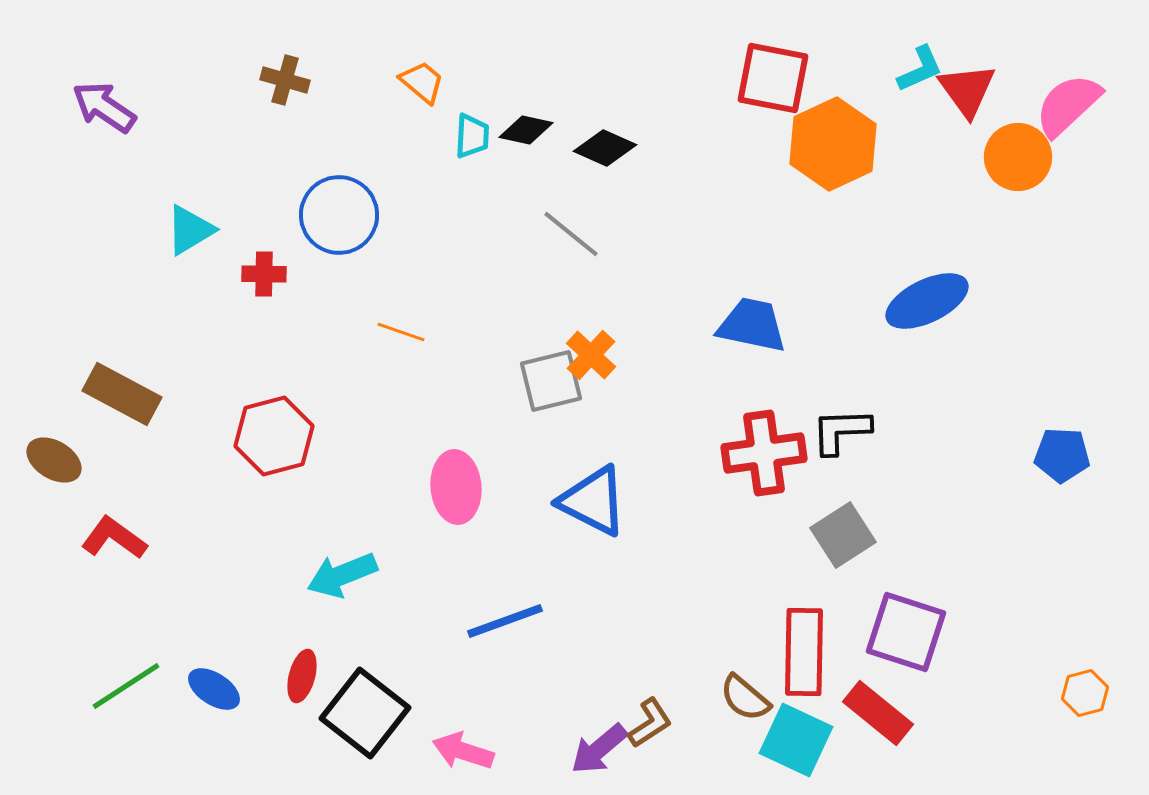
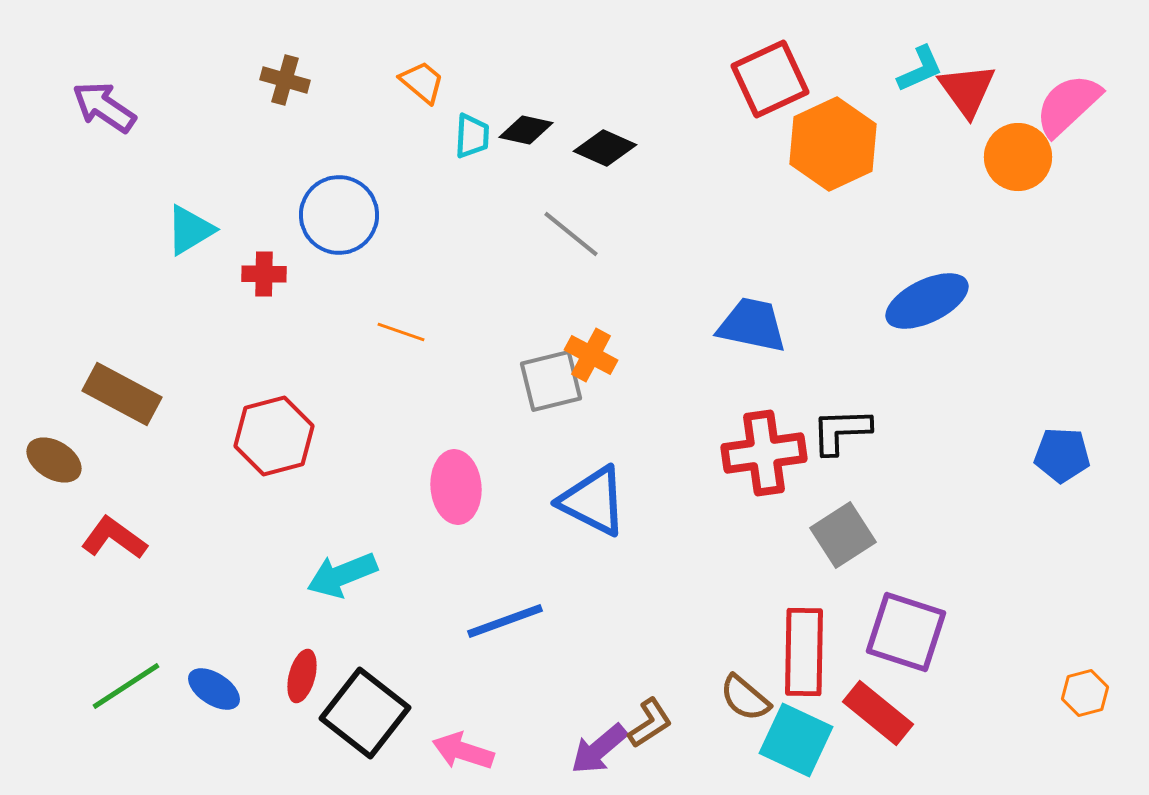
red square at (773, 78): moved 3 px left, 1 px down; rotated 36 degrees counterclockwise
orange cross at (591, 355): rotated 15 degrees counterclockwise
